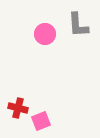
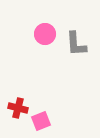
gray L-shape: moved 2 px left, 19 px down
